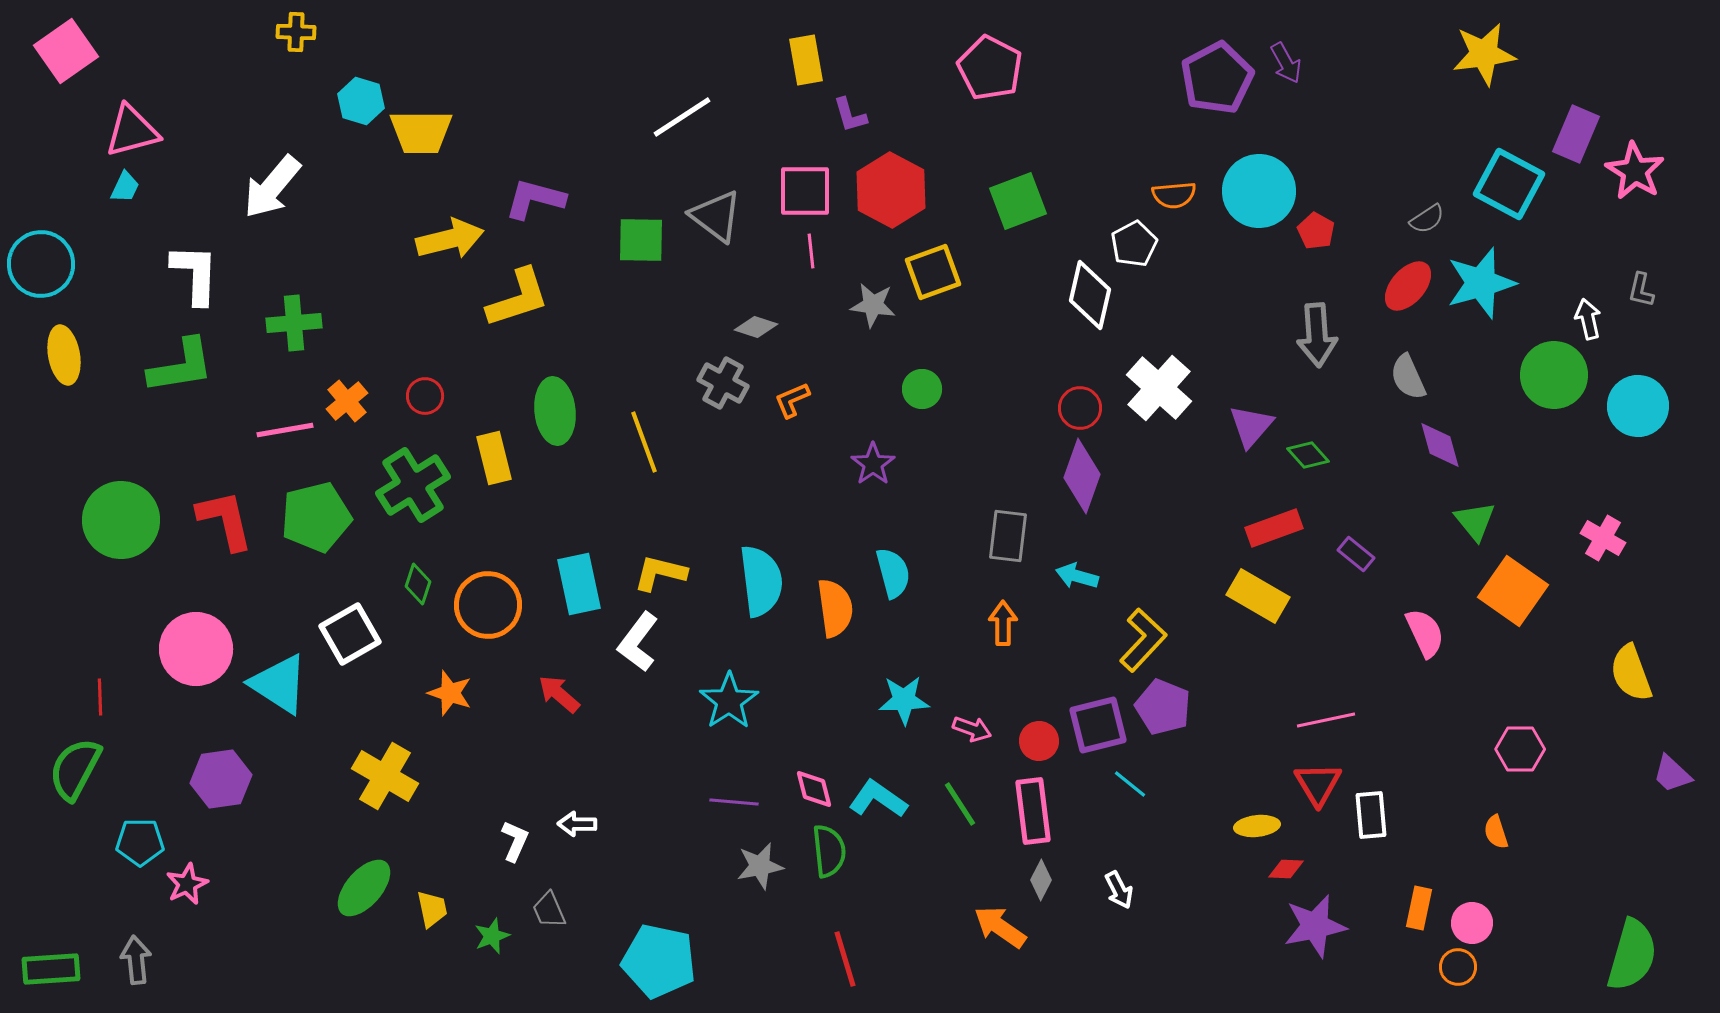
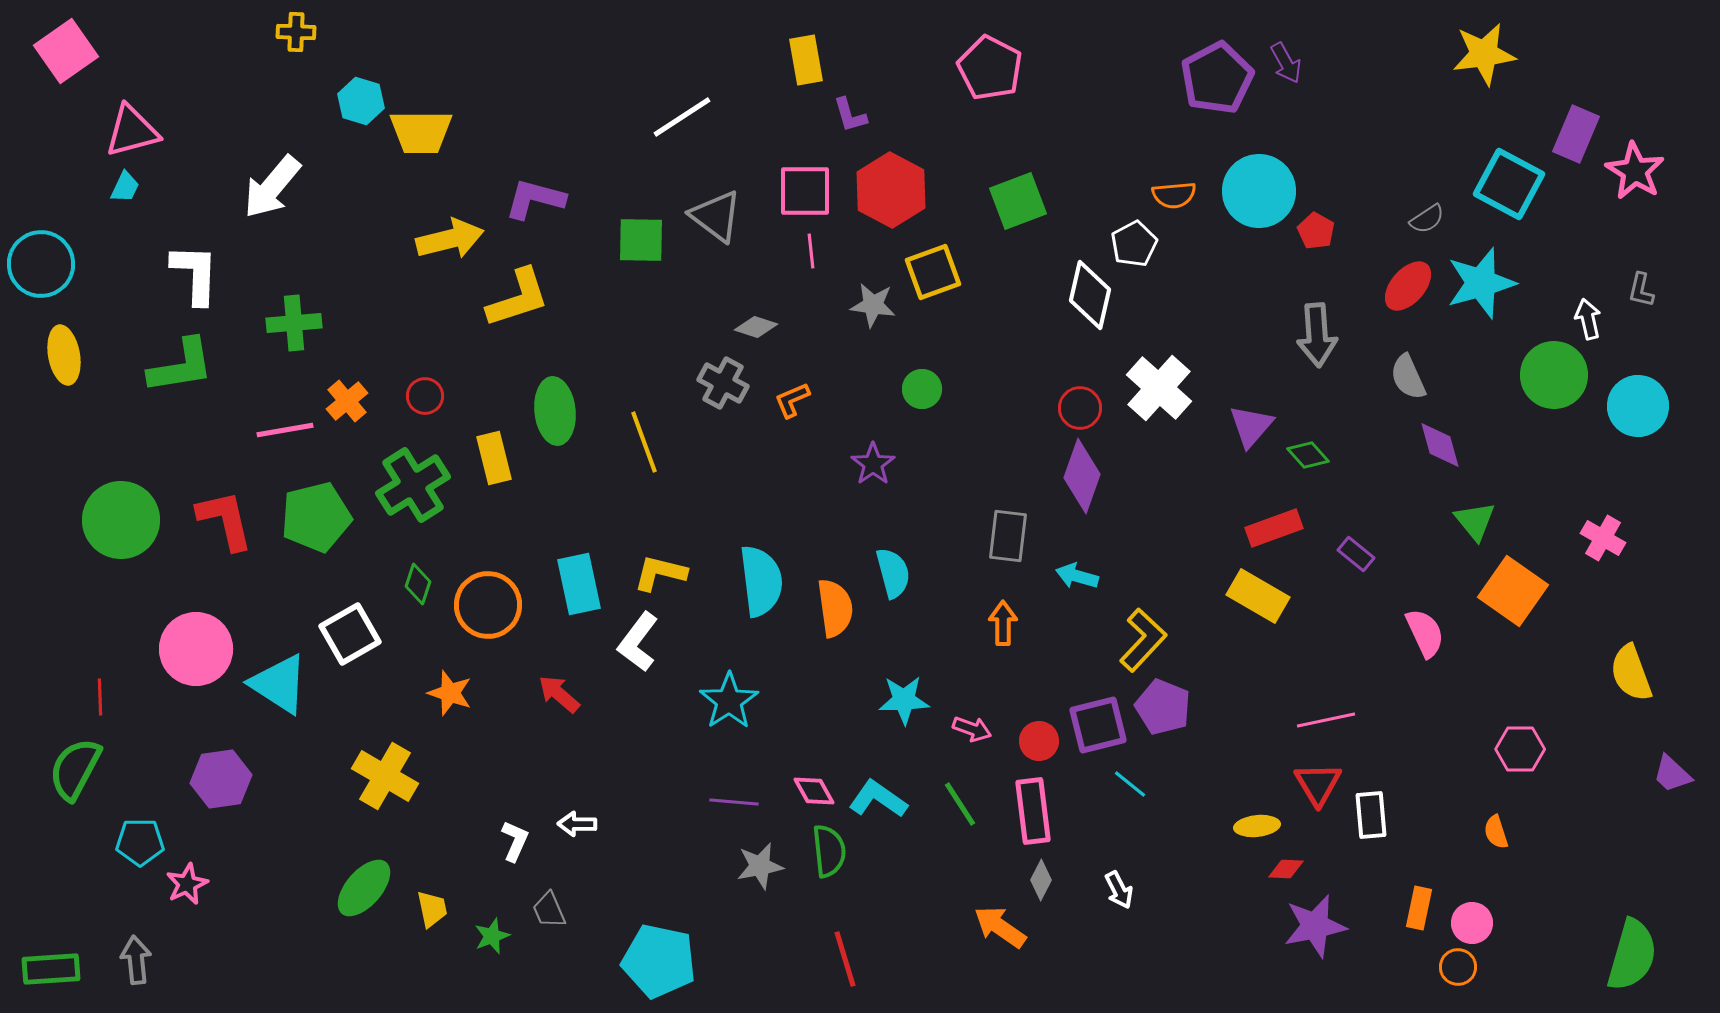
pink diamond at (814, 789): moved 2 px down; rotated 15 degrees counterclockwise
